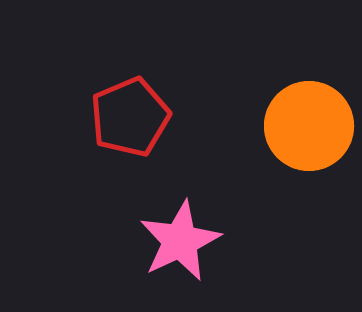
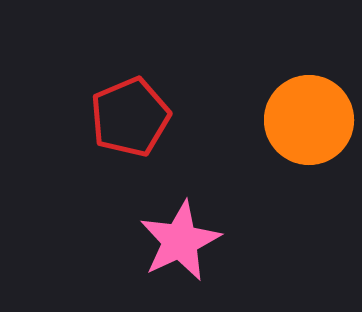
orange circle: moved 6 px up
